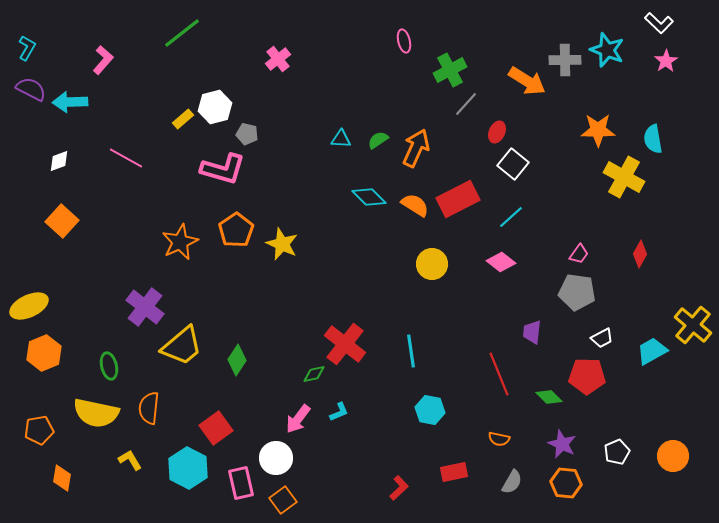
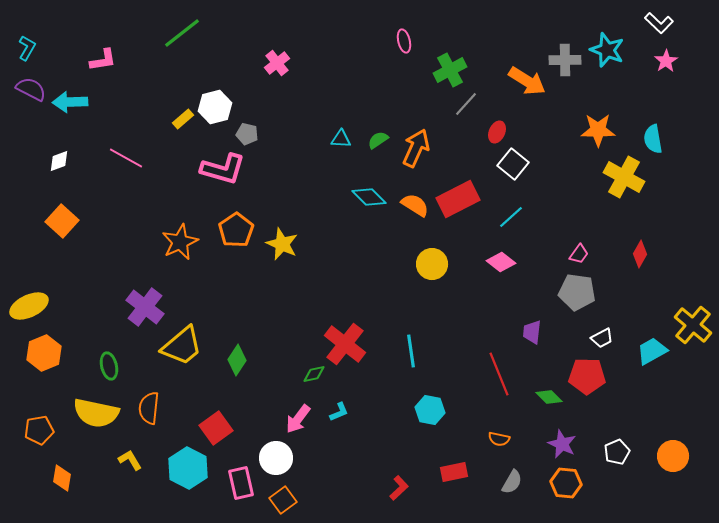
pink cross at (278, 59): moved 1 px left, 4 px down
pink L-shape at (103, 60): rotated 40 degrees clockwise
